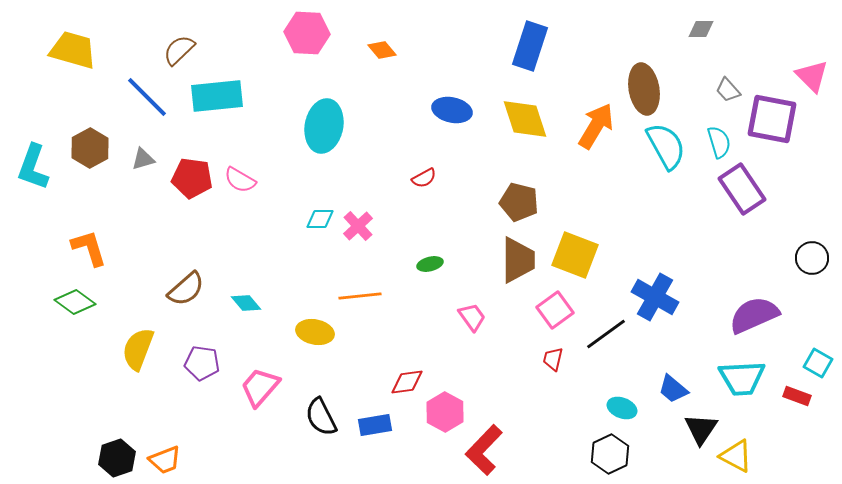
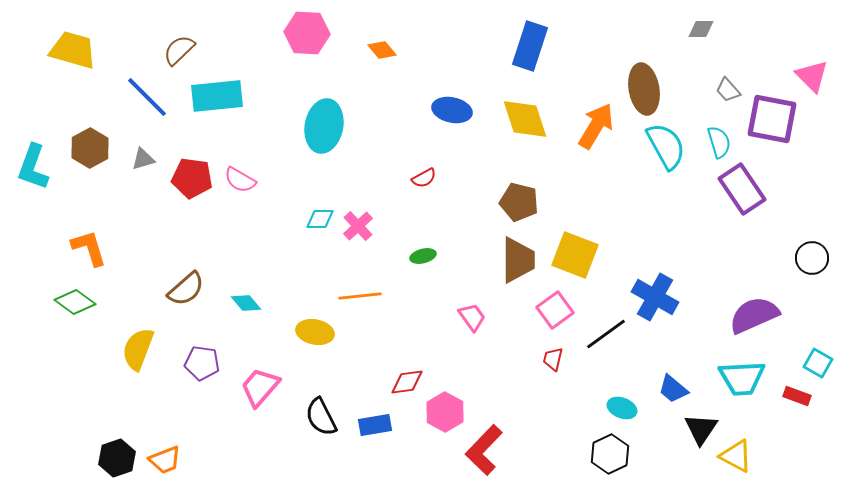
green ellipse at (430, 264): moved 7 px left, 8 px up
